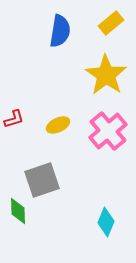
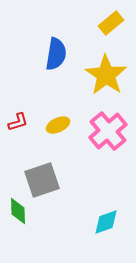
blue semicircle: moved 4 px left, 23 px down
red L-shape: moved 4 px right, 3 px down
cyan diamond: rotated 48 degrees clockwise
